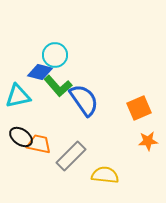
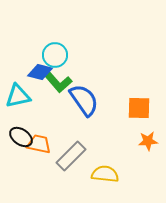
green L-shape: moved 4 px up
orange square: rotated 25 degrees clockwise
yellow semicircle: moved 1 px up
